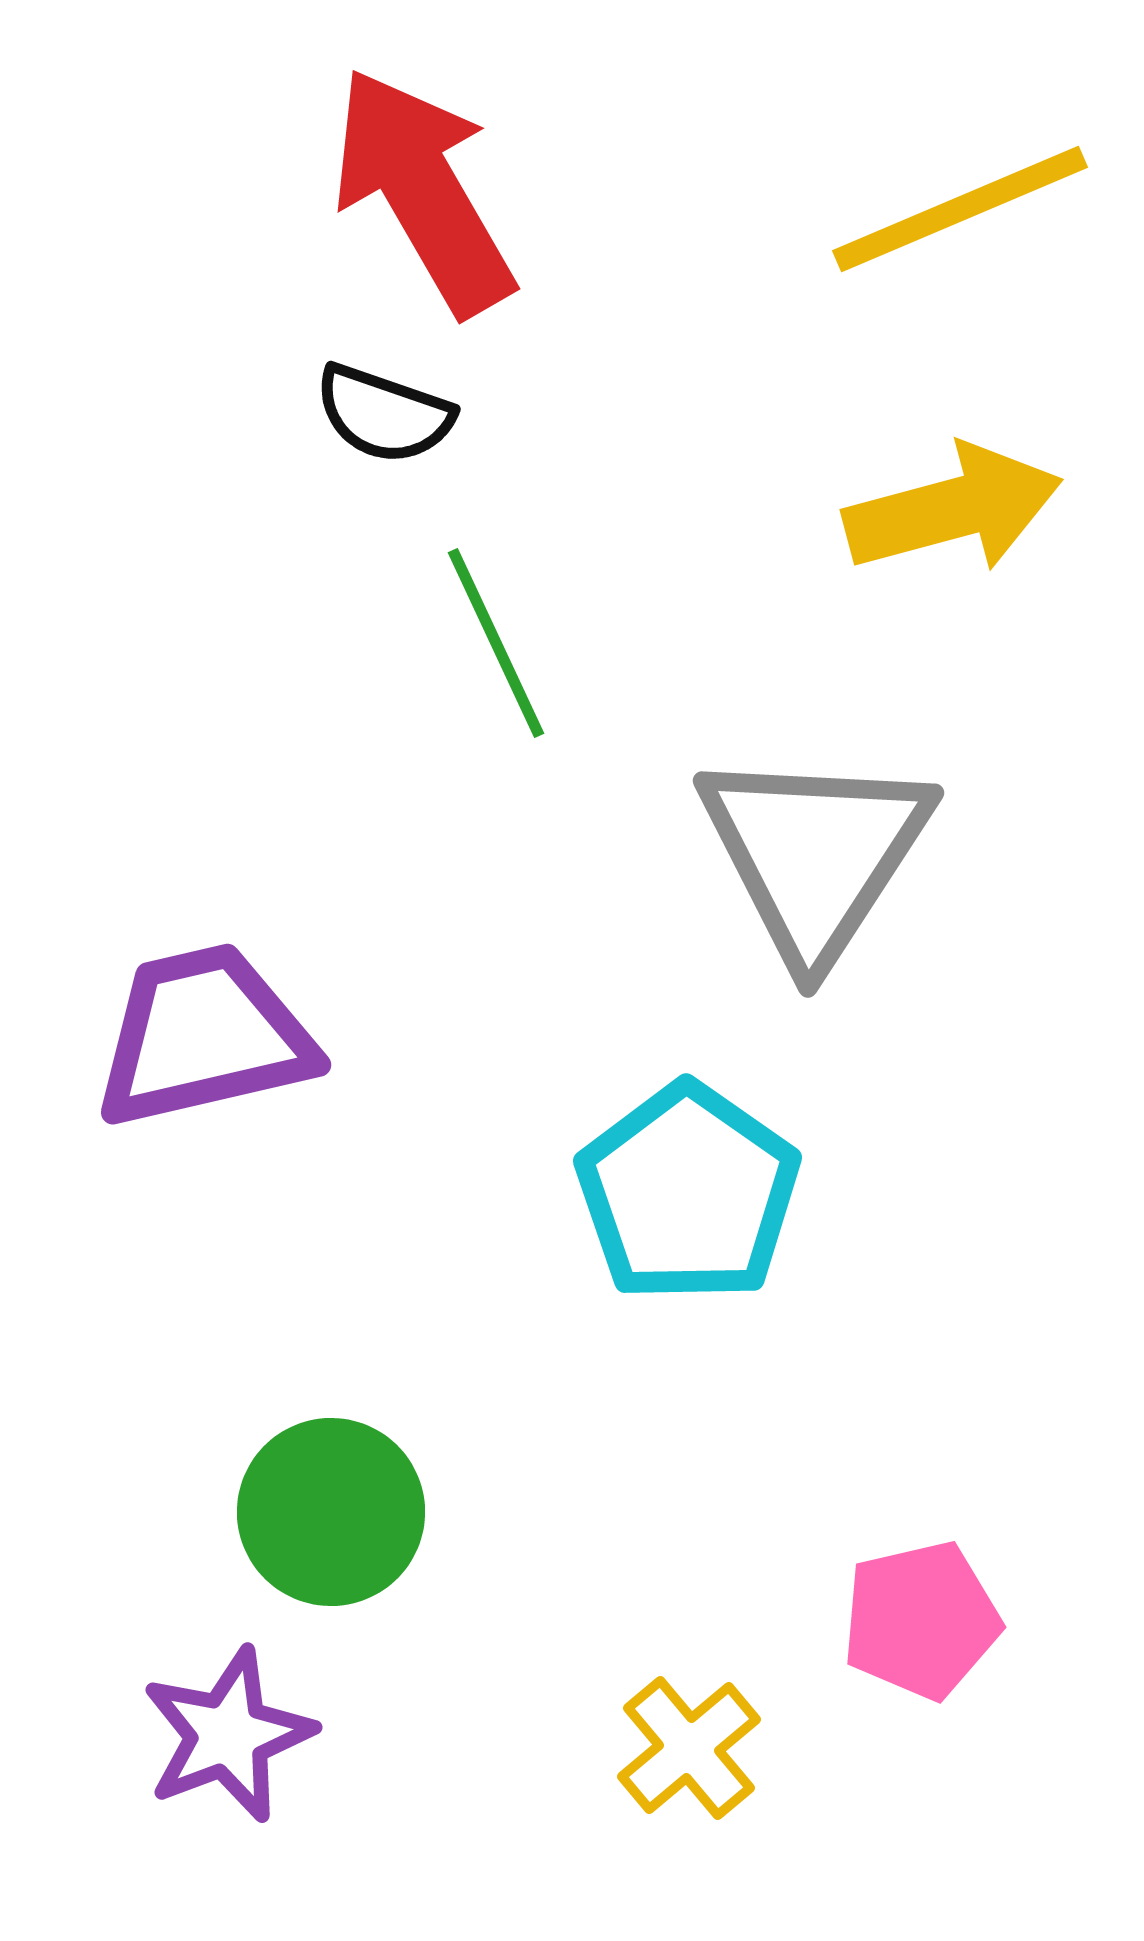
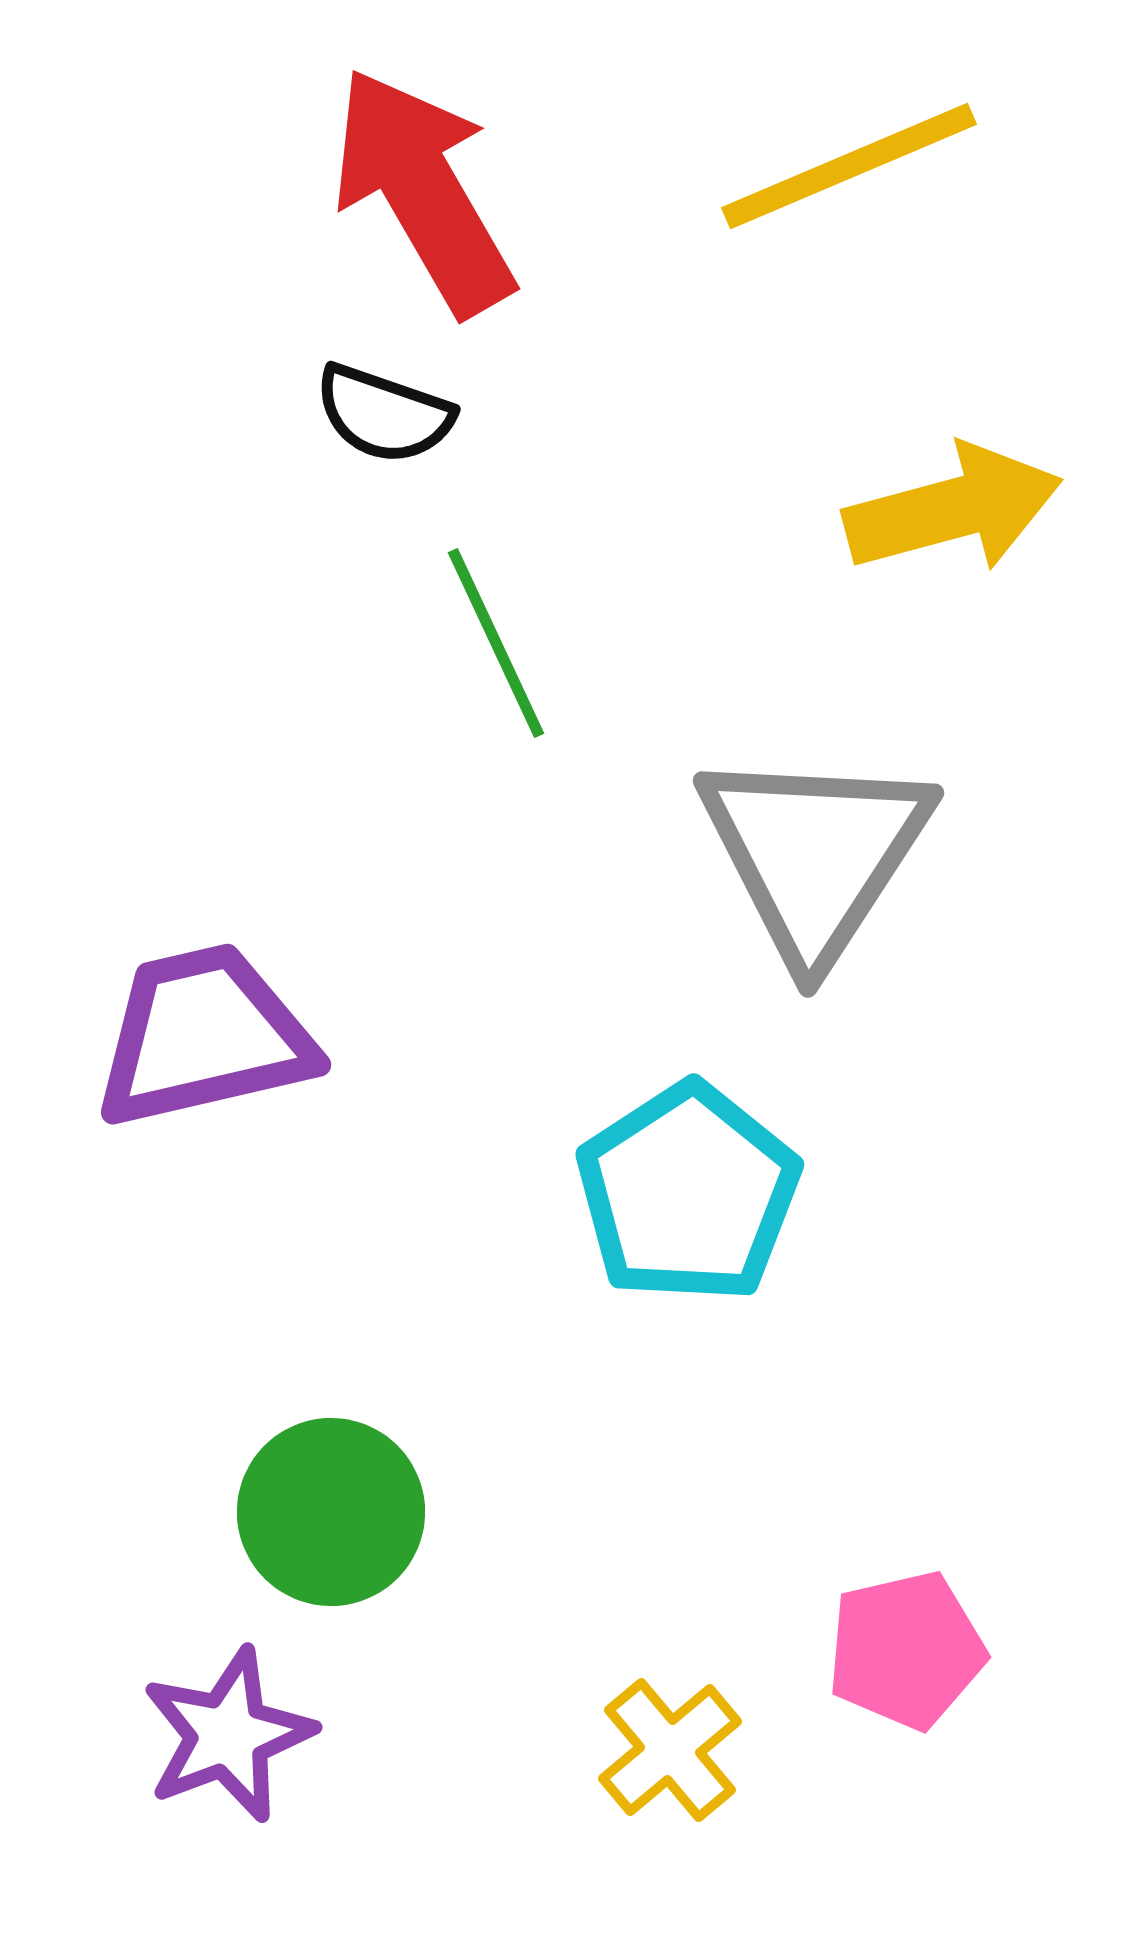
yellow line: moved 111 px left, 43 px up
cyan pentagon: rotated 4 degrees clockwise
pink pentagon: moved 15 px left, 30 px down
yellow cross: moved 19 px left, 2 px down
